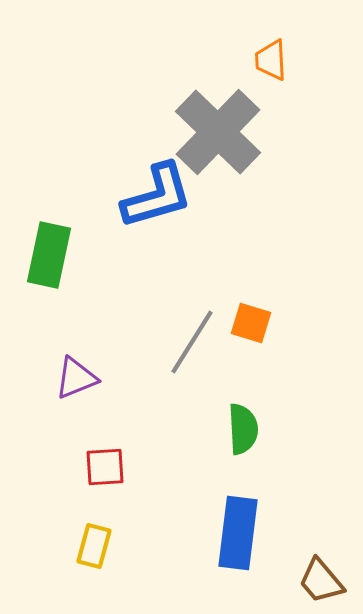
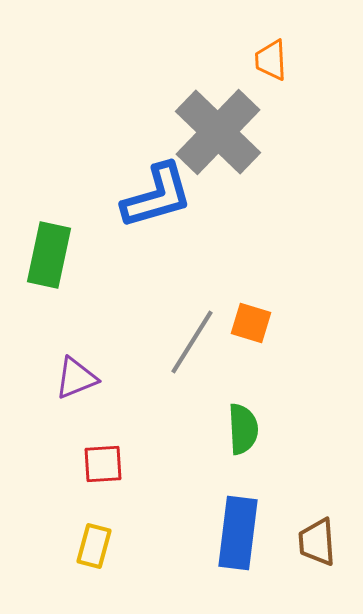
red square: moved 2 px left, 3 px up
brown trapezoid: moved 4 px left, 39 px up; rotated 36 degrees clockwise
